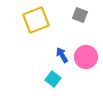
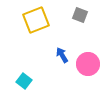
pink circle: moved 2 px right, 7 px down
cyan square: moved 29 px left, 2 px down
